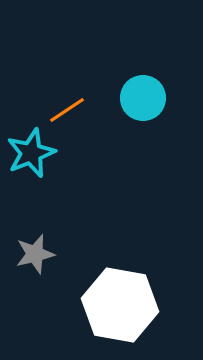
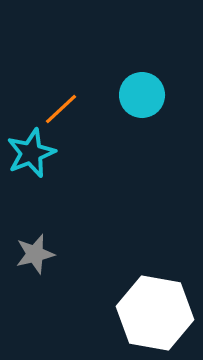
cyan circle: moved 1 px left, 3 px up
orange line: moved 6 px left, 1 px up; rotated 9 degrees counterclockwise
white hexagon: moved 35 px right, 8 px down
